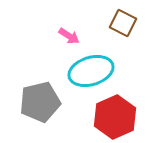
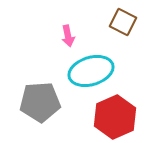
brown square: moved 1 px up
pink arrow: moved 1 px left; rotated 45 degrees clockwise
gray pentagon: rotated 9 degrees clockwise
